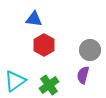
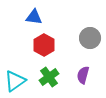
blue triangle: moved 2 px up
gray circle: moved 12 px up
green cross: moved 8 px up
